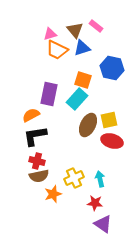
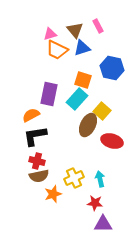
pink rectangle: moved 2 px right; rotated 24 degrees clockwise
yellow square: moved 7 px left, 9 px up; rotated 36 degrees counterclockwise
purple triangle: rotated 36 degrees counterclockwise
